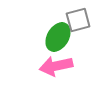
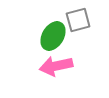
green ellipse: moved 5 px left, 1 px up
